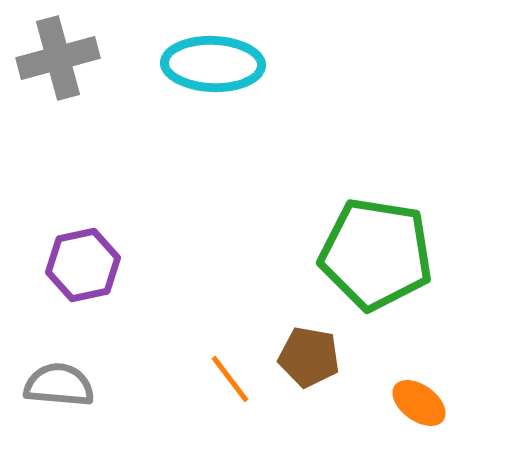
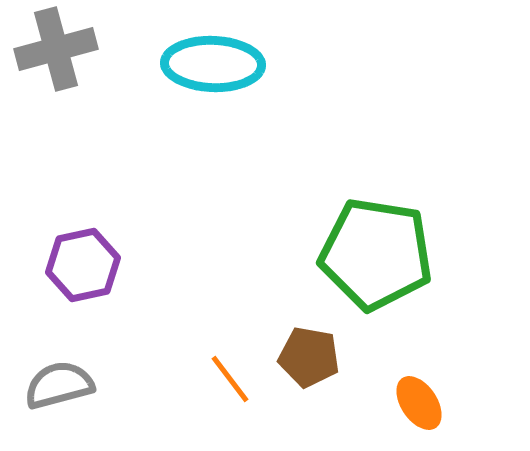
gray cross: moved 2 px left, 9 px up
gray semicircle: rotated 20 degrees counterclockwise
orange ellipse: rotated 20 degrees clockwise
